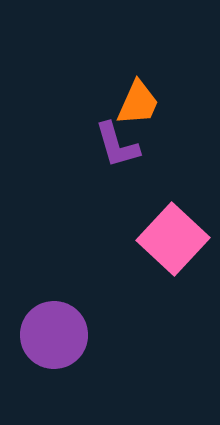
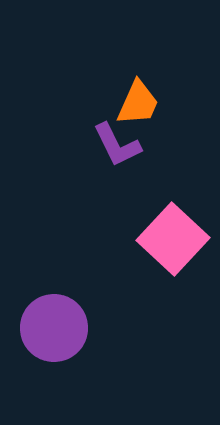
purple L-shape: rotated 10 degrees counterclockwise
purple circle: moved 7 px up
